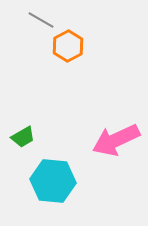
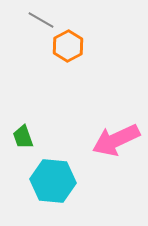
green trapezoid: rotated 100 degrees clockwise
